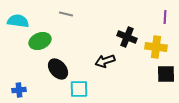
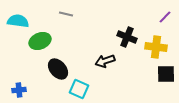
purple line: rotated 40 degrees clockwise
cyan square: rotated 24 degrees clockwise
